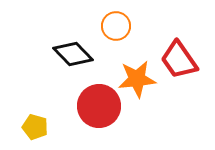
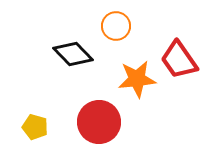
red circle: moved 16 px down
